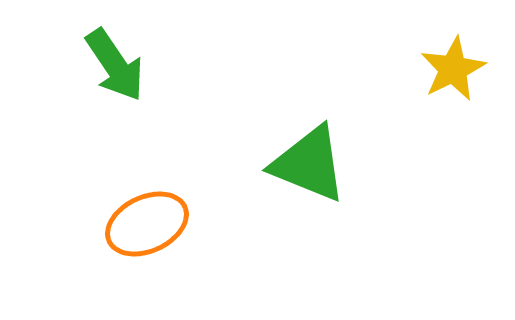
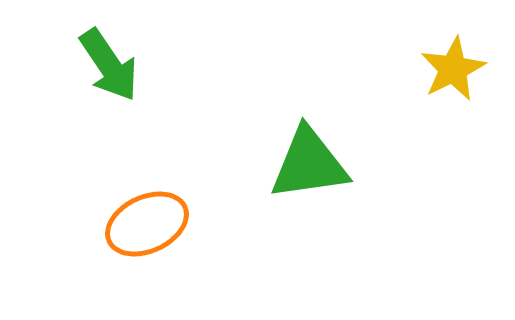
green arrow: moved 6 px left
green triangle: rotated 30 degrees counterclockwise
